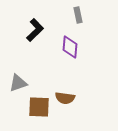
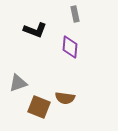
gray rectangle: moved 3 px left, 1 px up
black L-shape: rotated 65 degrees clockwise
brown square: rotated 20 degrees clockwise
